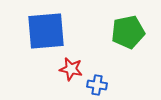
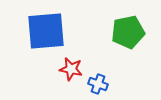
blue cross: moved 1 px right, 1 px up; rotated 12 degrees clockwise
